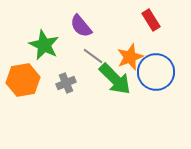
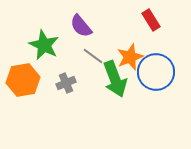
green arrow: rotated 24 degrees clockwise
